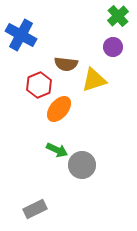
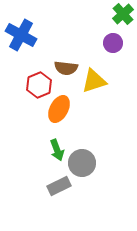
green cross: moved 5 px right, 2 px up
purple circle: moved 4 px up
brown semicircle: moved 4 px down
yellow triangle: moved 1 px down
orange ellipse: rotated 12 degrees counterclockwise
green arrow: rotated 45 degrees clockwise
gray circle: moved 2 px up
gray rectangle: moved 24 px right, 23 px up
